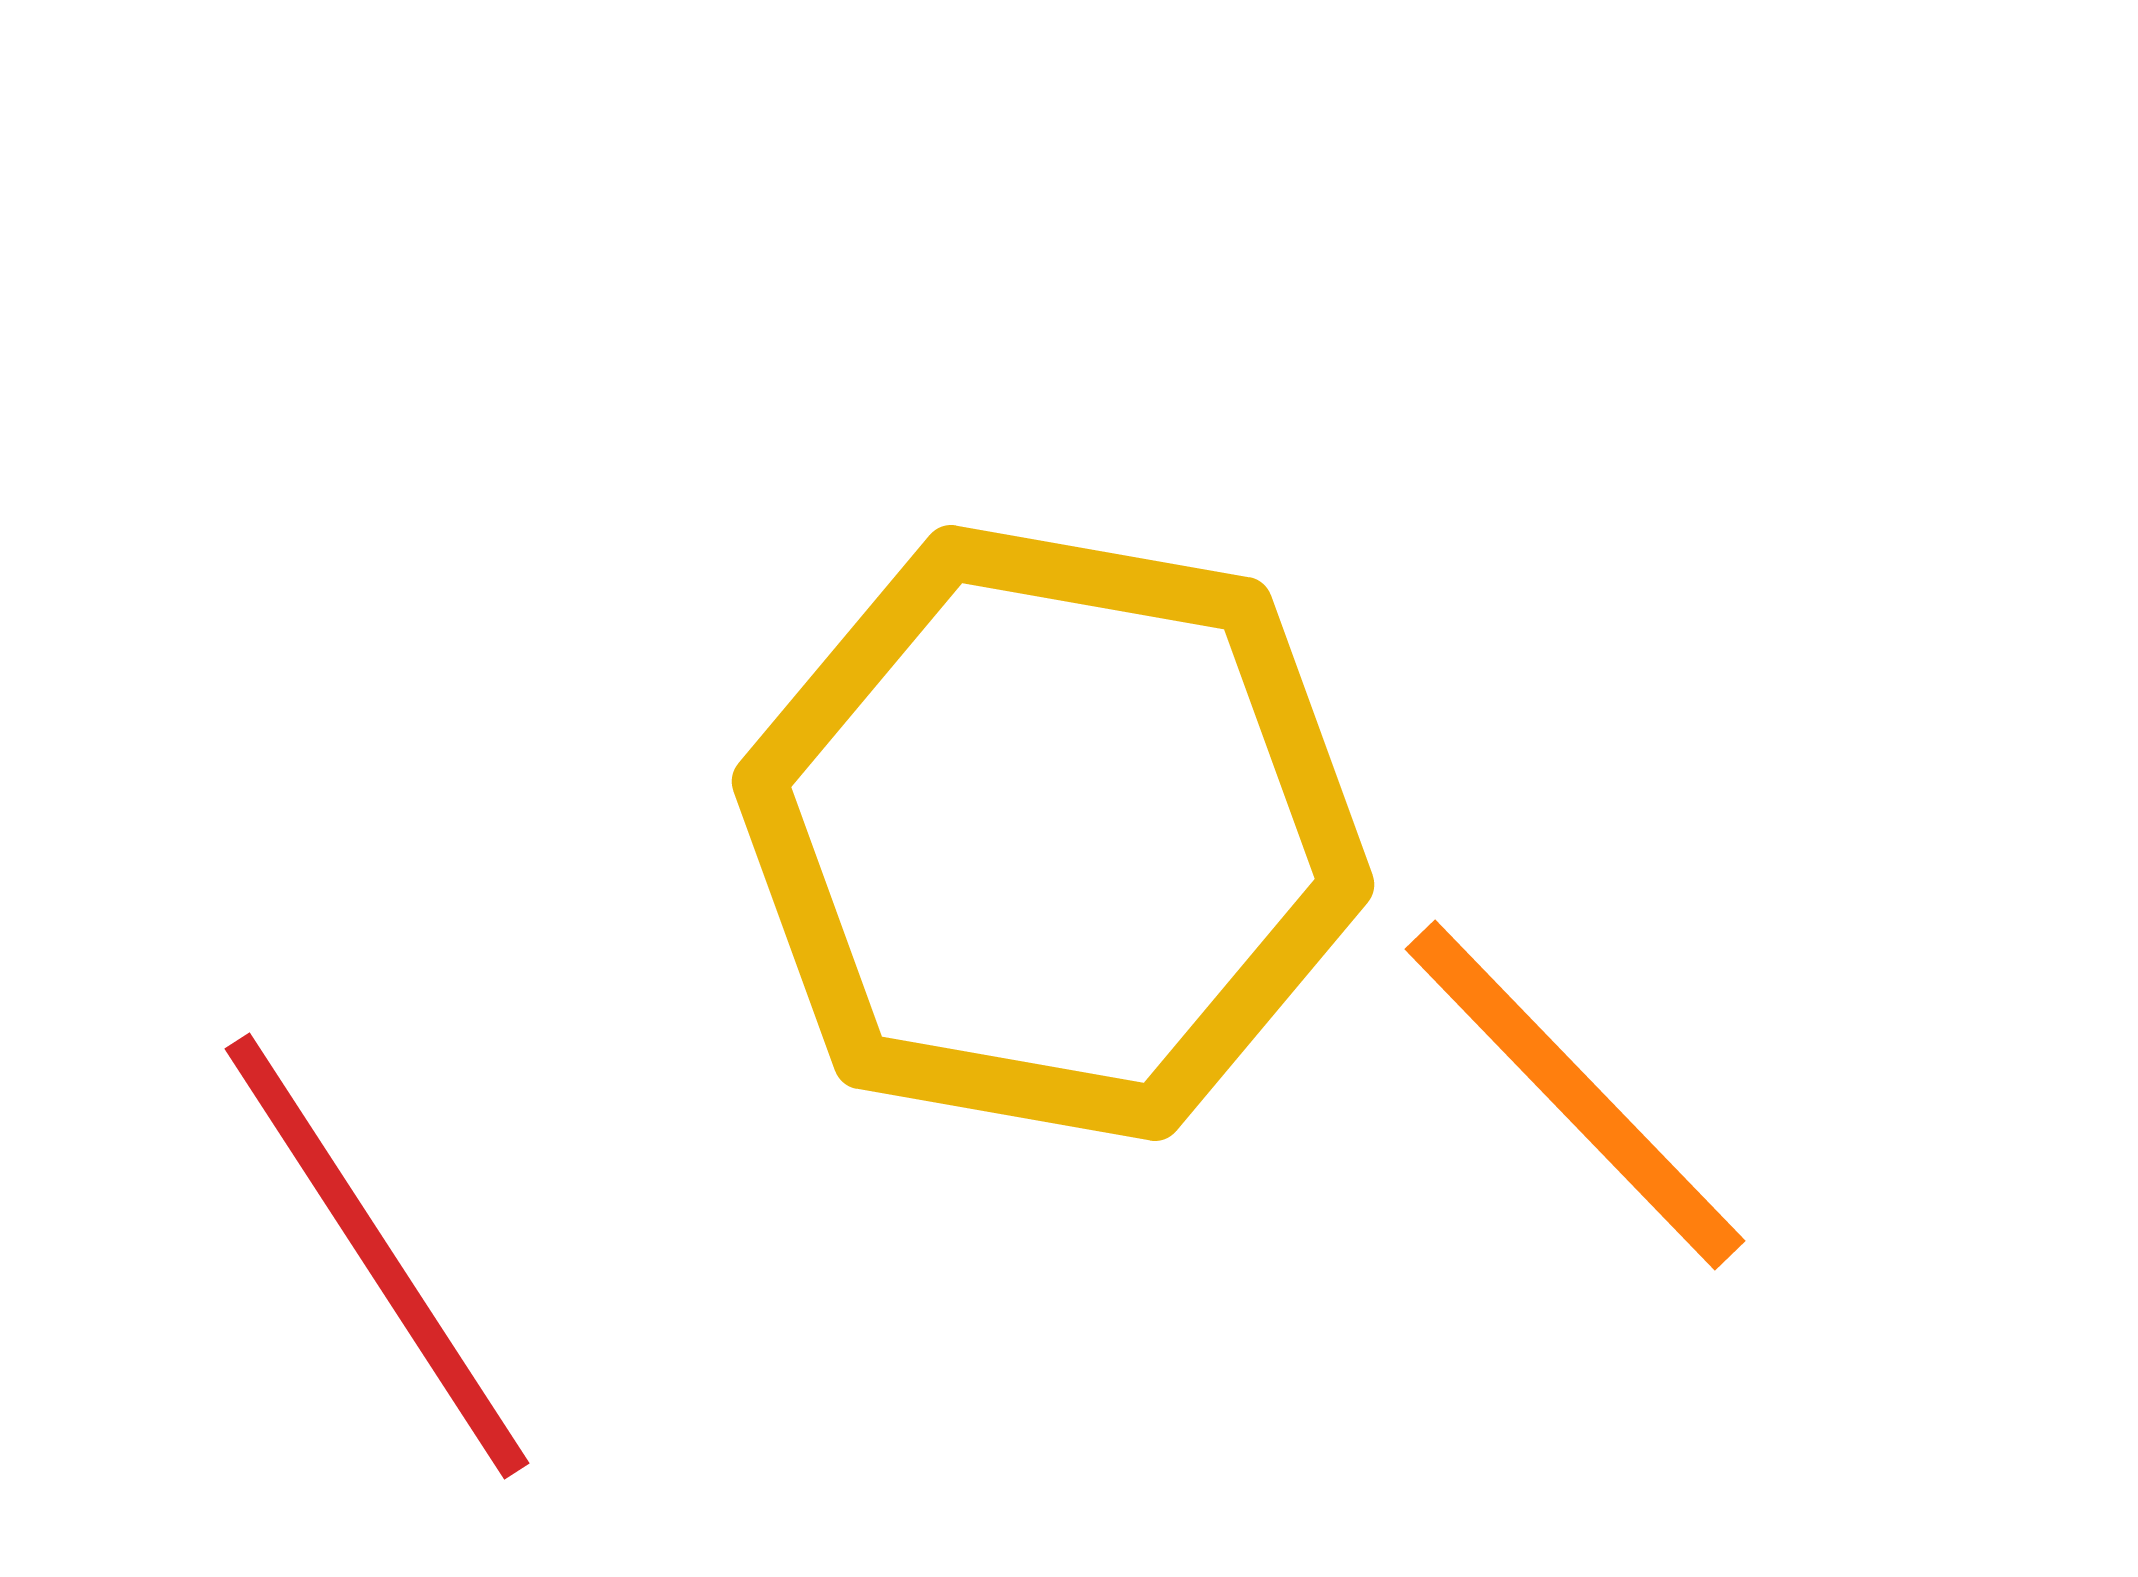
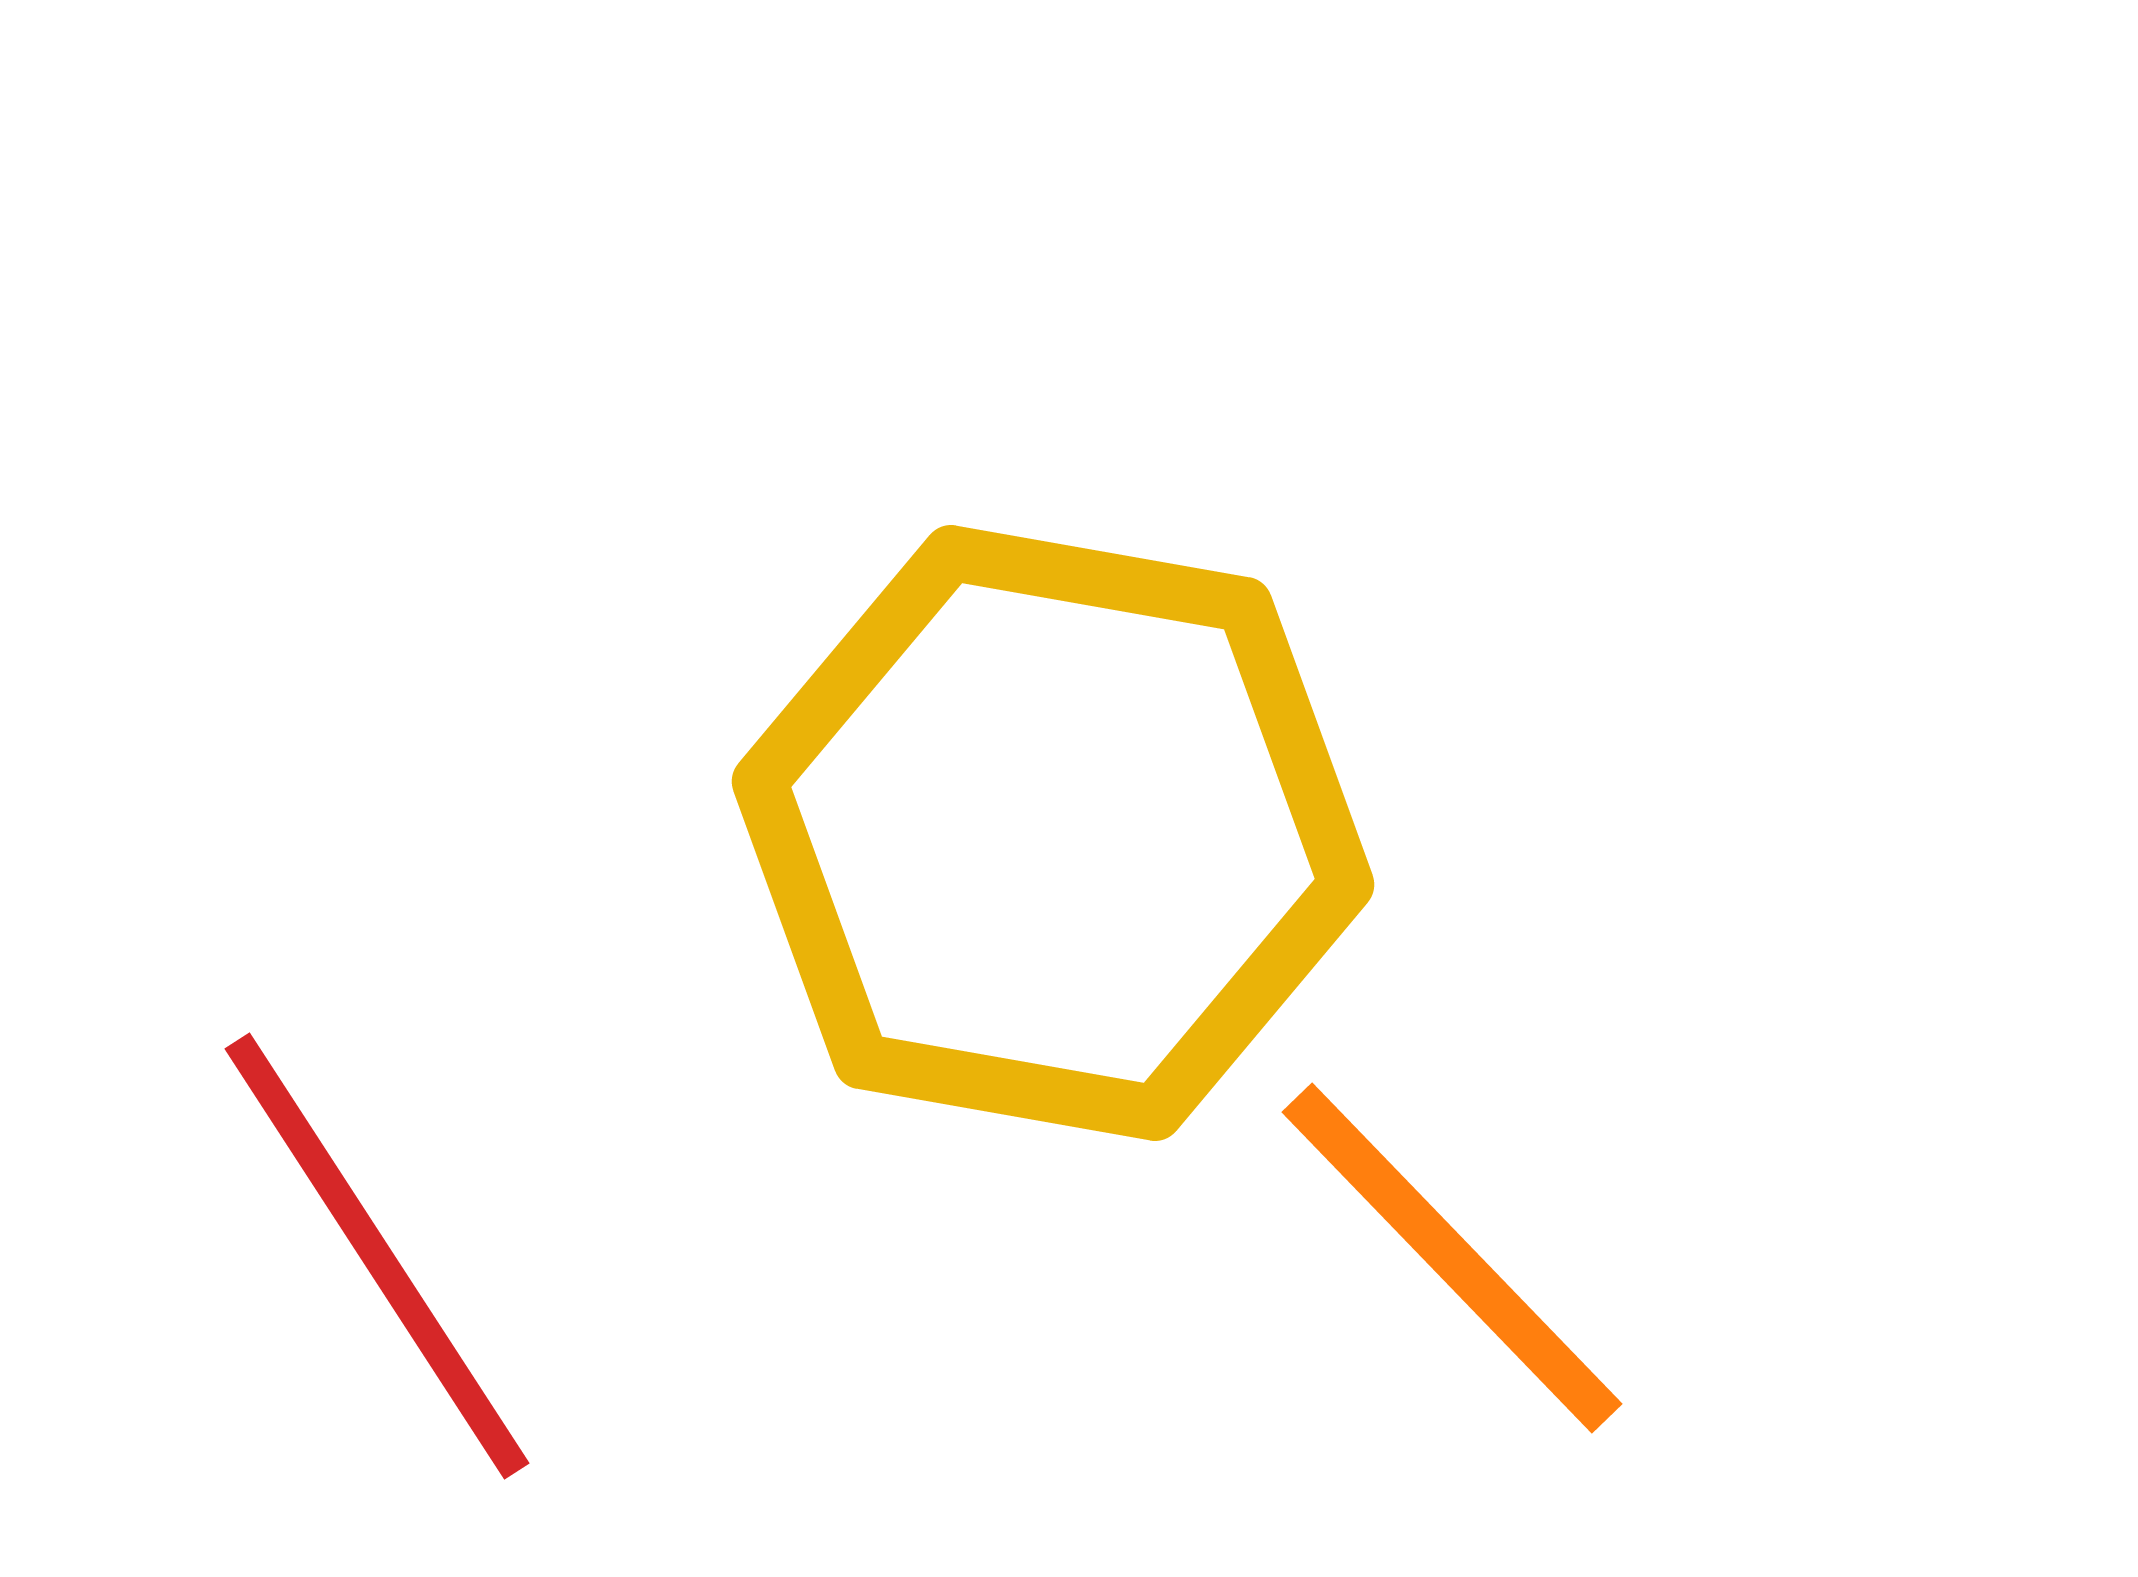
orange line: moved 123 px left, 163 px down
